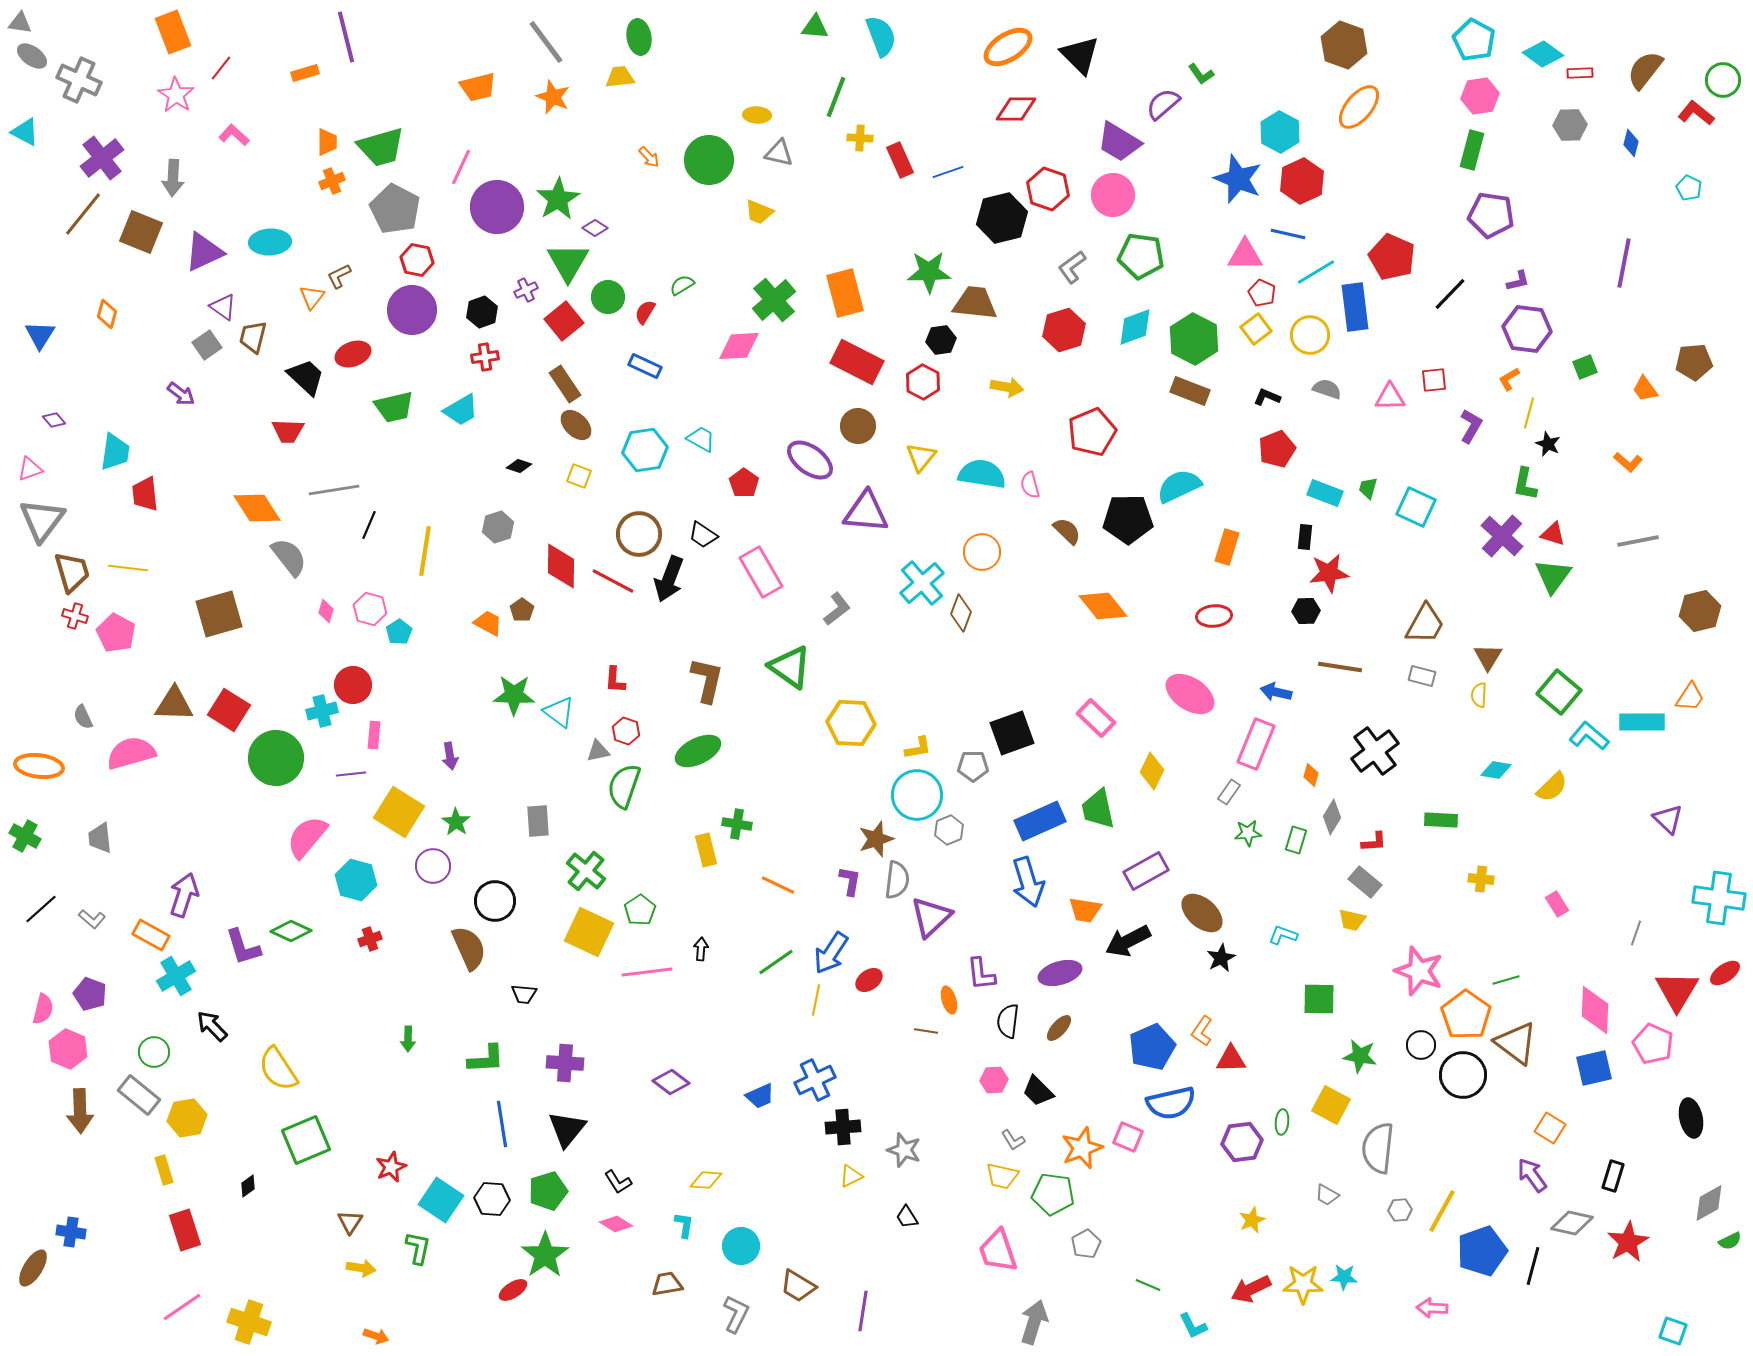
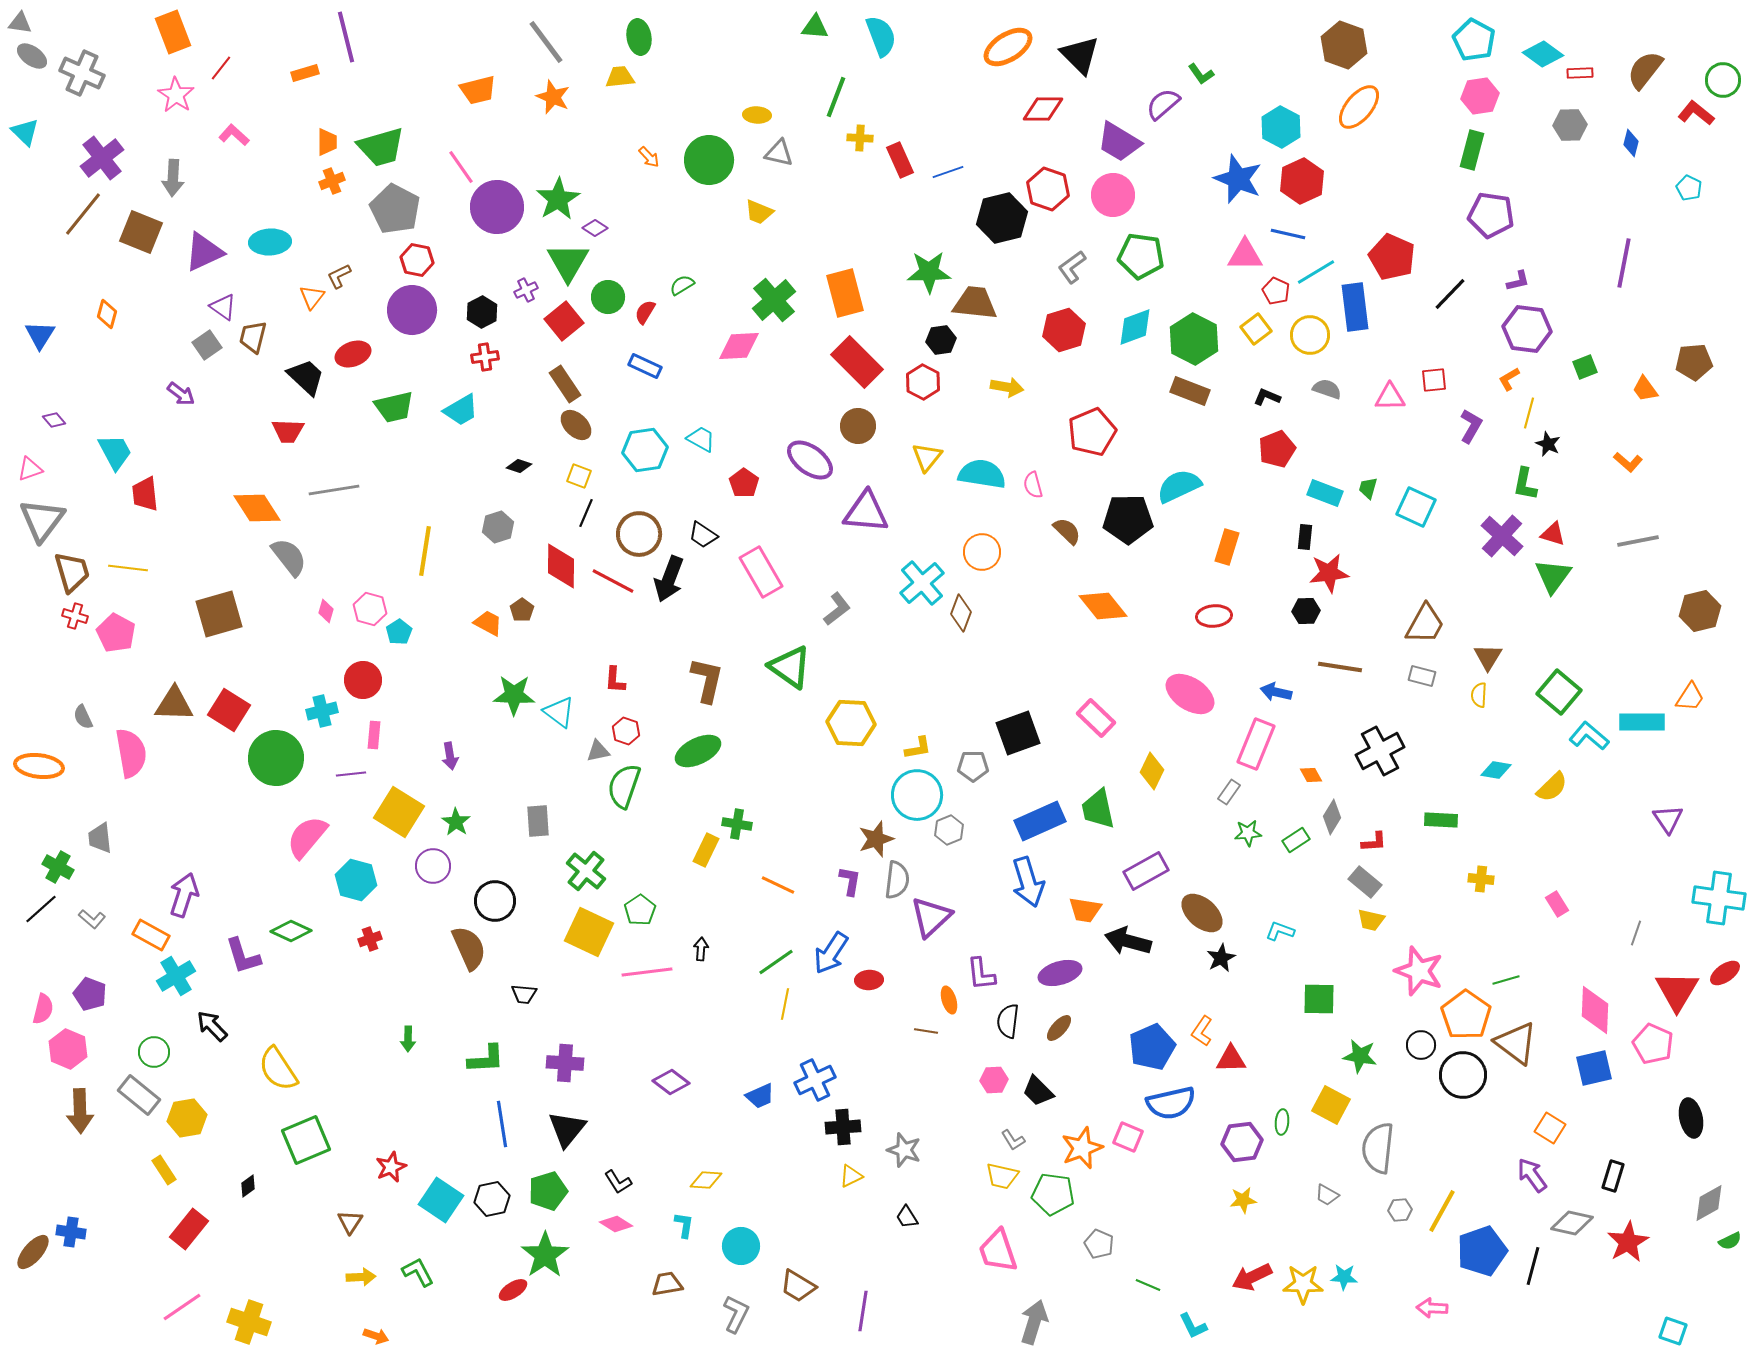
gray cross at (79, 80): moved 3 px right, 7 px up
orange trapezoid at (478, 87): moved 3 px down
red diamond at (1016, 109): moved 27 px right
cyan triangle at (25, 132): rotated 16 degrees clockwise
cyan hexagon at (1280, 132): moved 1 px right, 5 px up
pink line at (461, 167): rotated 60 degrees counterclockwise
red pentagon at (1262, 293): moved 14 px right, 2 px up
black hexagon at (482, 312): rotated 8 degrees counterclockwise
red rectangle at (857, 362): rotated 18 degrees clockwise
cyan trapezoid at (115, 452): rotated 36 degrees counterclockwise
yellow triangle at (921, 457): moved 6 px right
pink semicircle at (1030, 485): moved 3 px right
black line at (369, 525): moved 217 px right, 12 px up
red circle at (353, 685): moved 10 px right, 5 px up
black square at (1012, 733): moved 6 px right
black cross at (1375, 751): moved 5 px right; rotated 9 degrees clockwise
pink semicircle at (131, 753): rotated 96 degrees clockwise
orange diamond at (1311, 775): rotated 45 degrees counterclockwise
purple triangle at (1668, 819): rotated 12 degrees clockwise
green cross at (25, 836): moved 33 px right, 31 px down
green rectangle at (1296, 840): rotated 40 degrees clockwise
yellow rectangle at (706, 850): rotated 40 degrees clockwise
yellow trapezoid at (1352, 920): moved 19 px right
cyan L-shape at (1283, 935): moved 3 px left, 4 px up
black arrow at (1128, 941): rotated 42 degrees clockwise
purple L-shape at (243, 947): moved 9 px down
red ellipse at (869, 980): rotated 32 degrees clockwise
yellow line at (816, 1000): moved 31 px left, 4 px down
yellow rectangle at (164, 1170): rotated 16 degrees counterclockwise
black hexagon at (492, 1199): rotated 16 degrees counterclockwise
yellow star at (1252, 1220): moved 9 px left, 20 px up; rotated 16 degrees clockwise
red rectangle at (185, 1230): moved 4 px right, 1 px up; rotated 57 degrees clockwise
gray pentagon at (1086, 1244): moved 13 px right; rotated 20 degrees counterclockwise
green L-shape at (418, 1248): moved 24 px down; rotated 40 degrees counterclockwise
brown ellipse at (33, 1268): moved 16 px up; rotated 9 degrees clockwise
yellow arrow at (361, 1268): moved 9 px down; rotated 12 degrees counterclockwise
red arrow at (1251, 1289): moved 1 px right, 12 px up
